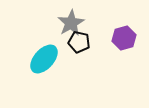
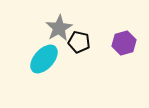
gray star: moved 12 px left, 5 px down
purple hexagon: moved 5 px down
